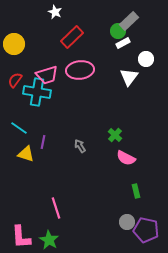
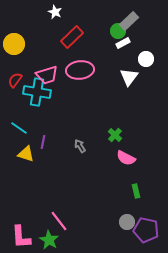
pink line: moved 3 px right, 13 px down; rotated 20 degrees counterclockwise
